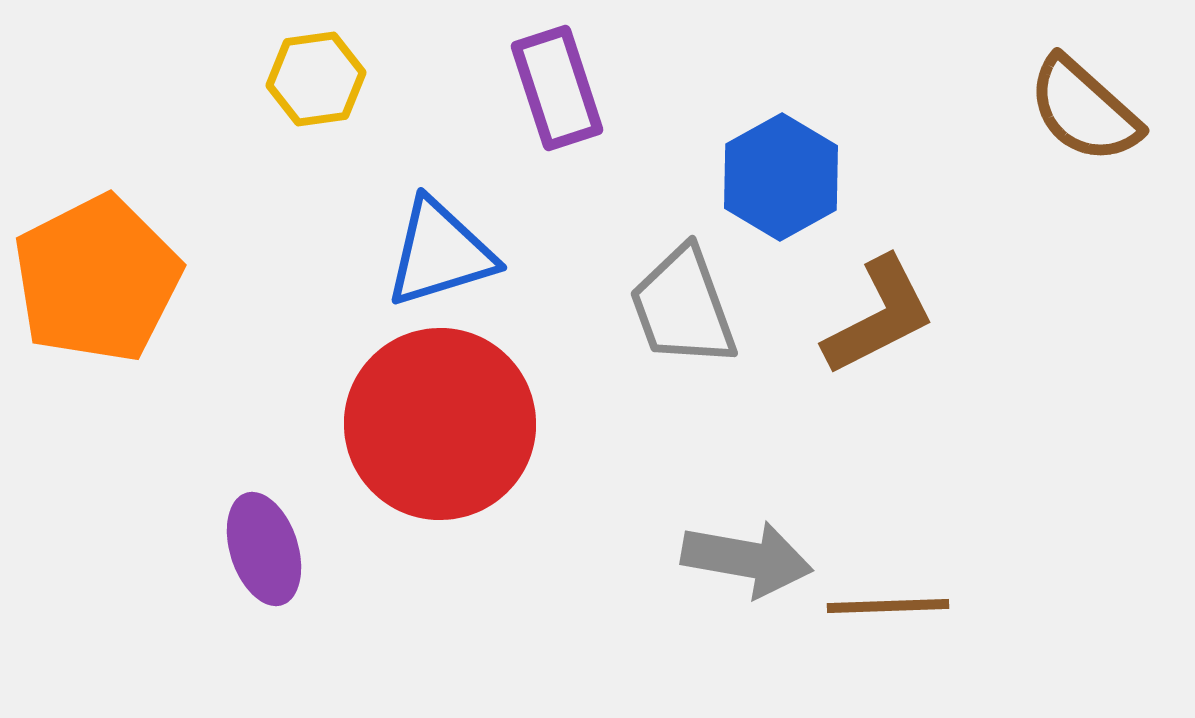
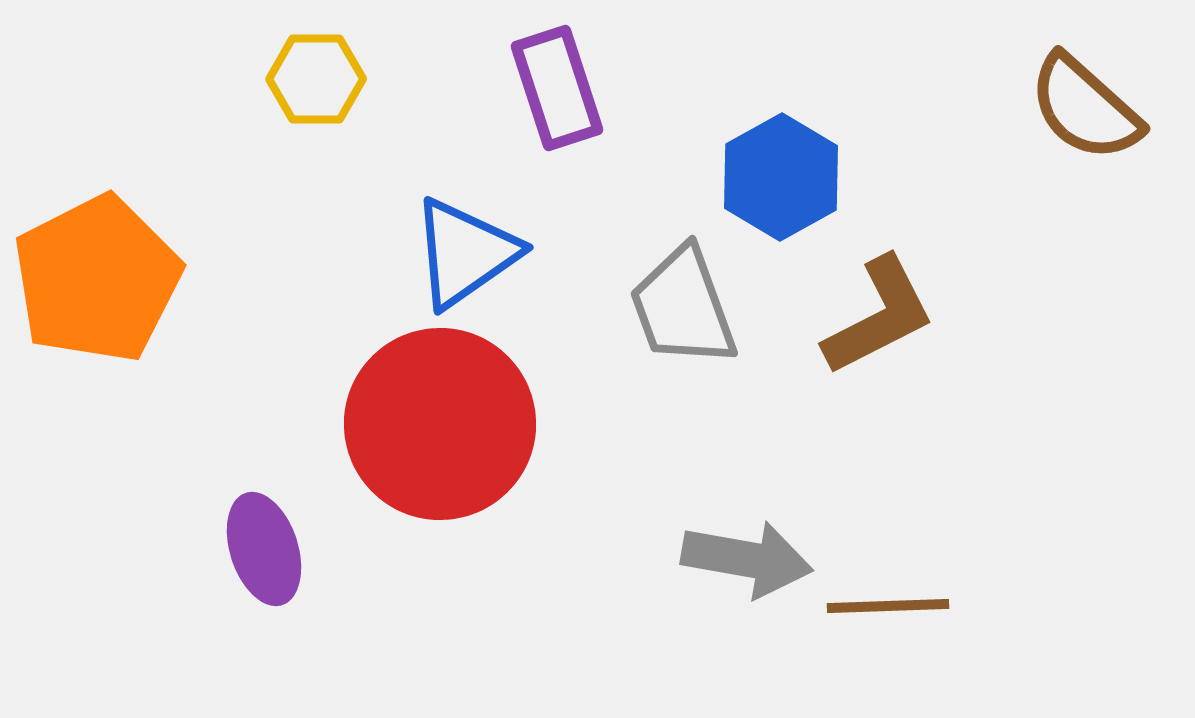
yellow hexagon: rotated 8 degrees clockwise
brown semicircle: moved 1 px right, 2 px up
blue triangle: moved 25 px right; rotated 18 degrees counterclockwise
